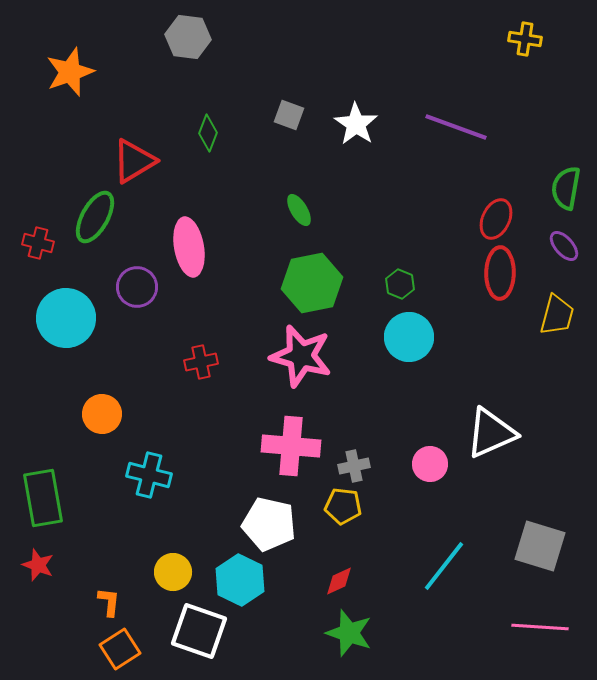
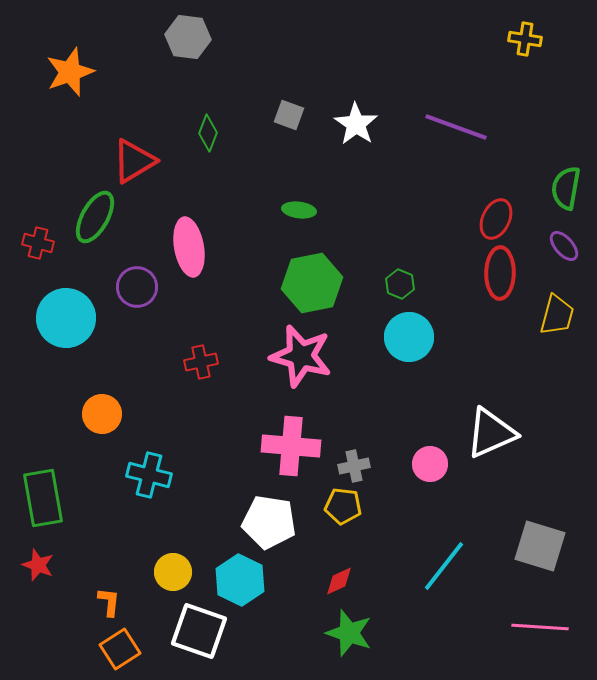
green ellipse at (299, 210): rotated 52 degrees counterclockwise
white pentagon at (269, 524): moved 2 px up; rotated 4 degrees counterclockwise
